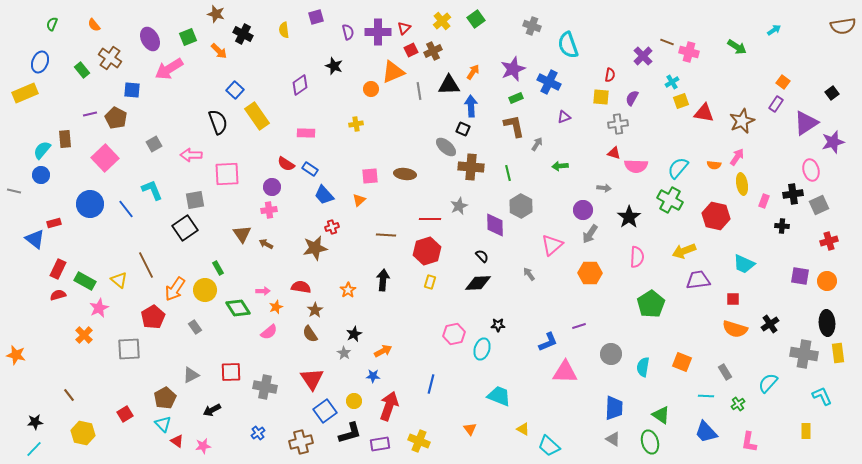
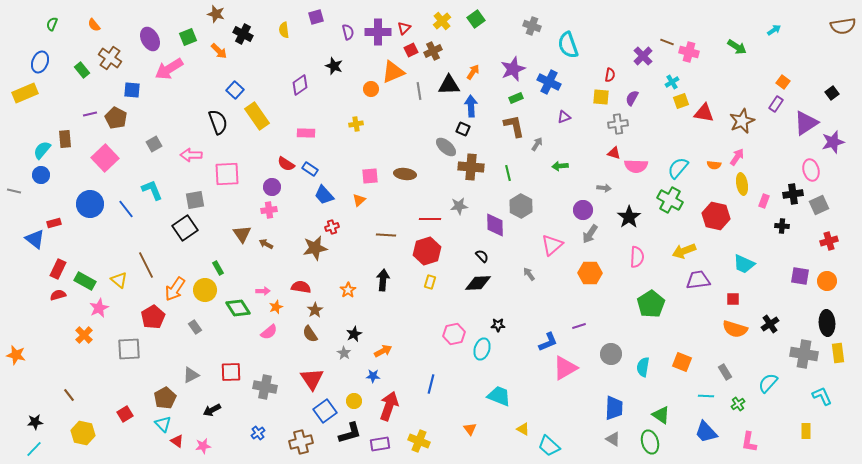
gray star at (459, 206): rotated 18 degrees clockwise
pink triangle at (565, 372): moved 4 px up; rotated 32 degrees counterclockwise
